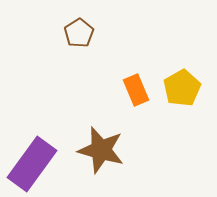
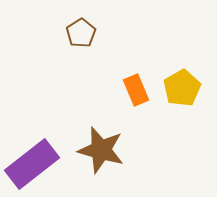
brown pentagon: moved 2 px right
purple rectangle: rotated 16 degrees clockwise
